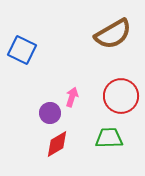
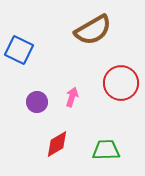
brown semicircle: moved 20 px left, 4 px up
blue square: moved 3 px left
red circle: moved 13 px up
purple circle: moved 13 px left, 11 px up
green trapezoid: moved 3 px left, 12 px down
